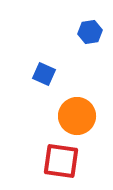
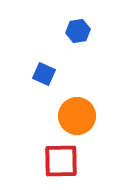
blue hexagon: moved 12 px left, 1 px up
red square: rotated 9 degrees counterclockwise
